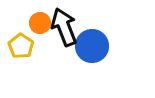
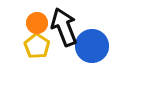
orange circle: moved 3 px left
yellow pentagon: moved 16 px right
